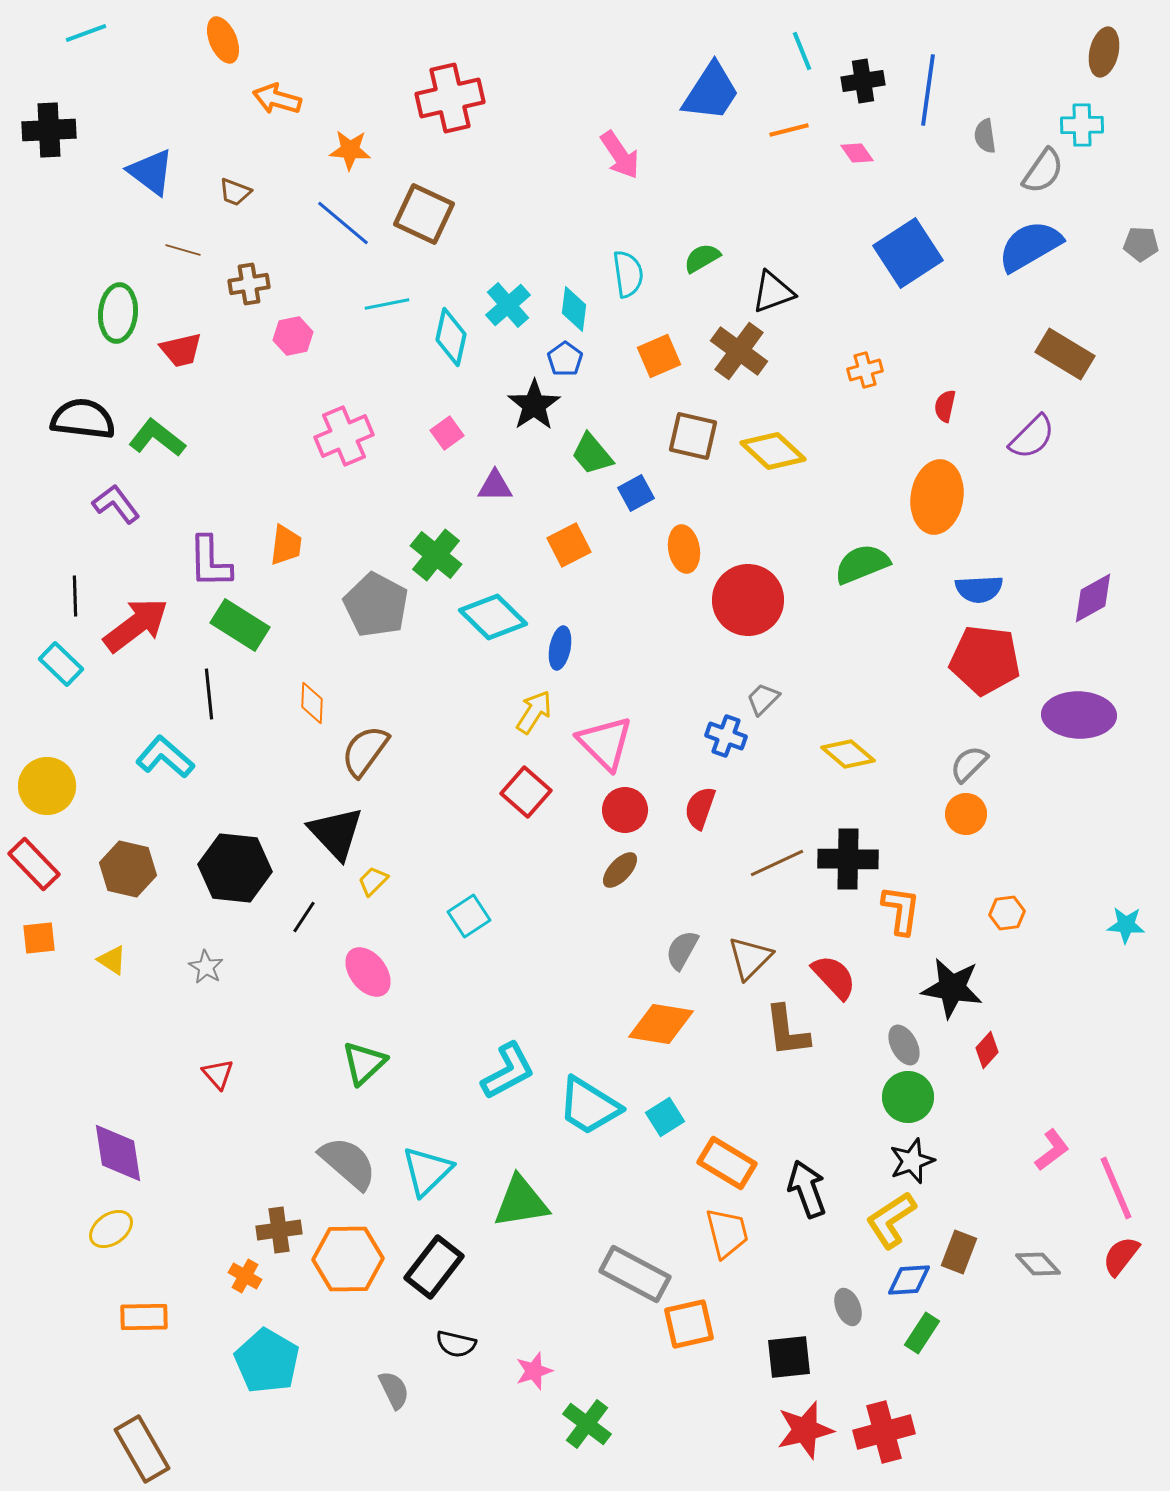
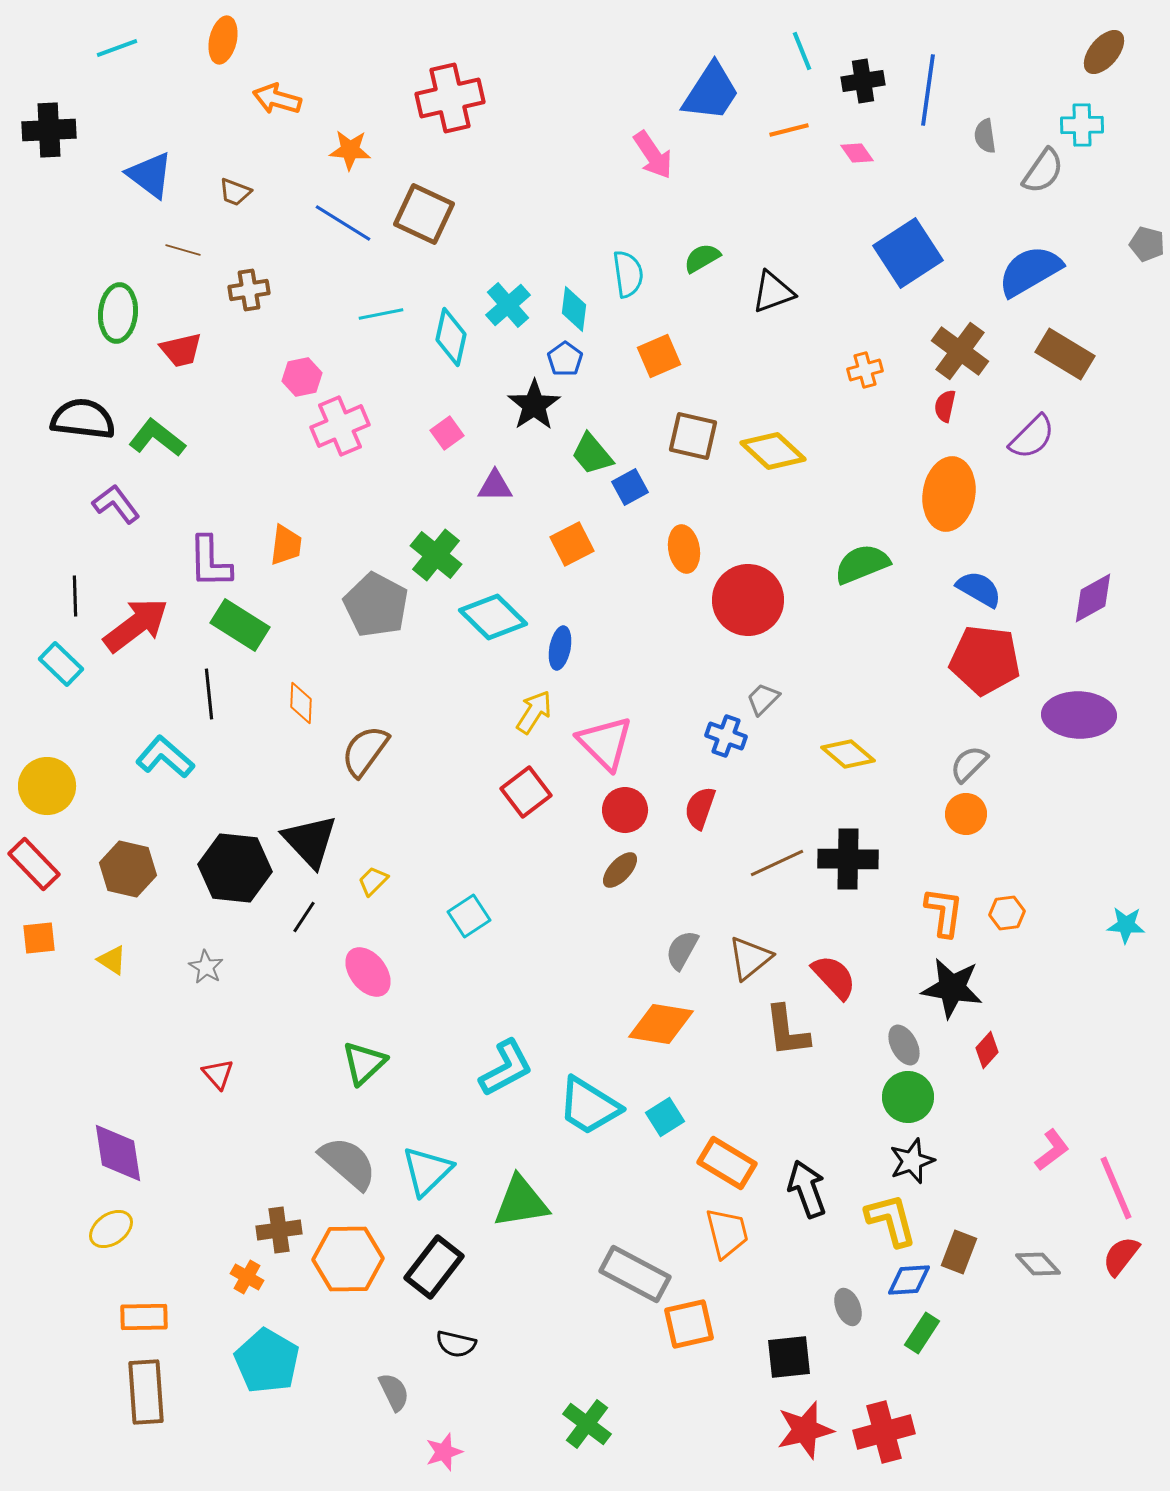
cyan line at (86, 33): moved 31 px right, 15 px down
orange ellipse at (223, 40): rotated 36 degrees clockwise
brown ellipse at (1104, 52): rotated 27 degrees clockwise
pink arrow at (620, 155): moved 33 px right
blue triangle at (151, 172): moved 1 px left, 3 px down
blue line at (343, 223): rotated 8 degrees counterclockwise
gray pentagon at (1141, 244): moved 6 px right; rotated 12 degrees clockwise
blue semicircle at (1030, 246): moved 25 px down
brown cross at (249, 284): moved 6 px down
cyan line at (387, 304): moved 6 px left, 10 px down
pink hexagon at (293, 336): moved 9 px right, 41 px down
brown cross at (739, 351): moved 221 px right
pink cross at (344, 436): moved 4 px left, 10 px up
blue square at (636, 493): moved 6 px left, 6 px up
orange ellipse at (937, 497): moved 12 px right, 3 px up
orange square at (569, 545): moved 3 px right, 1 px up
blue semicircle at (979, 589): rotated 147 degrees counterclockwise
orange diamond at (312, 703): moved 11 px left
red square at (526, 792): rotated 12 degrees clockwise
black triangle at (336, 833): moved 26 px left, 8 px down
orange L-shape at (901, 910): moved 43 px right, 2 px down
brown triangle at (750, 958): rotated 6 degrees clockwise
cyan L-shape at (508, 1071): moved 2 px left, 3 px up
yellow L-shape at (891, 1220): rotated 108 degrees clockwise
orange cross at (245, 1276): moved 2 px right, 1 px down
pink star at (534, 1371): moved 90 px left, 81 px down
gray semicircle at (394, 1390): moved 2 px down
brown rectangle at (142, 1449): moved 4 px right, 57 px up; rotated 26 degrees clockwise
